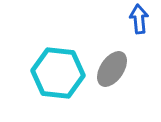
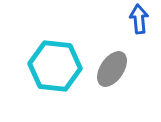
cyan hexagon: moved 3 px left, 7 px up
